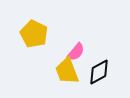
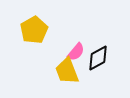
yellow pentagon: moved 4 px up; rotated 16 degrees clockwise
black diamond: moved 1 px left, 14 px up
